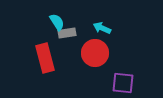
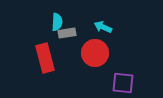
cyan semicircle: rotated 36 degrees clockwise
cyan arrow: moved 1 px right, 1 px up
